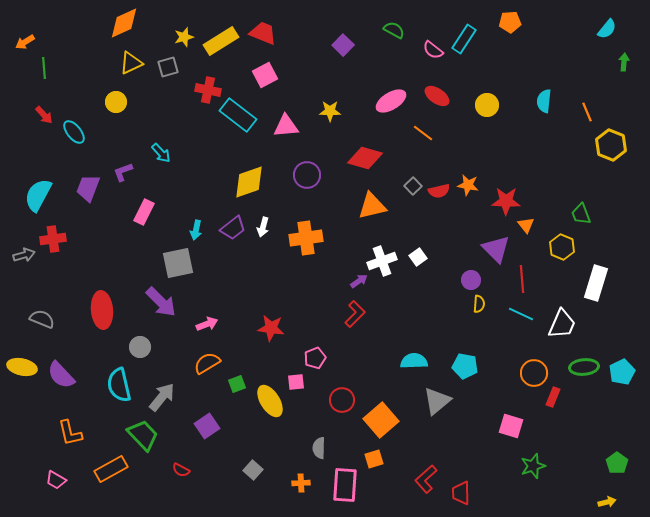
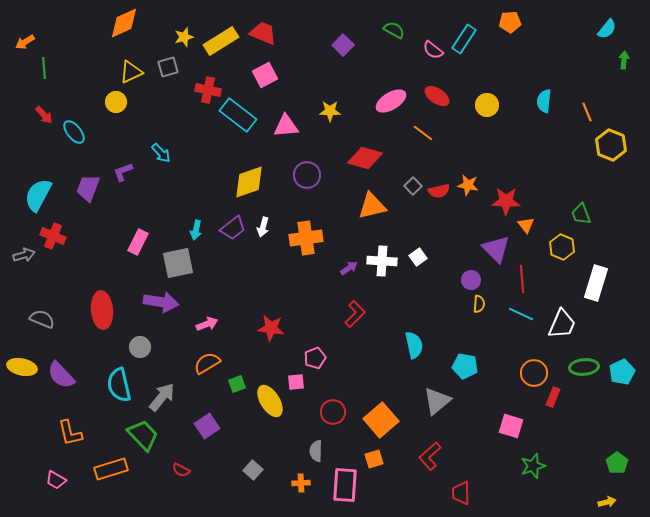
green arrow at (624, 62): moved 2 px up
yellow triangle at (131, 63): moved 9 px down
pink rectangle at (144, 212): moved 6 px left, 30 px down
red cross at (53, 239): moved 3 px up; rotated 30 degrees clockwise
white cross at (382, 261): rotated 24 degrees clockwise
purple arrow at (359, 281): moved 10 px left, 13 px up
purple arrow at (161, 302): rotated 36 degrees counterclockwise
cyan semicircle at (414, 361): moved 16 px up; rotated 80 degrees clockwise
red circle at (342, 400): moved 9 px left, 12 px down
gray semicircle at (319, 448): moved 3 px left, 3 px down
orange rectangle at (111, 469): rotated 12 degrees clockwise
red L-shape at (426, 479): moved 4 px right, 23 px up
